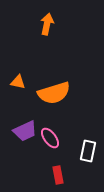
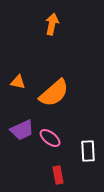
orange arrow: moved 5 px right
orange semicircle: rotated 24 degrees counterclockwise
purple trapezoid: moved 3 px left, 1 px up
pink ellipse: rotated 15 degrees counterclockwise
white rectangle: rotated 15 degrees counterclockwise
